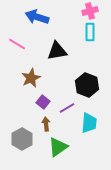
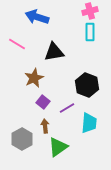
black triangle: moved 3 px left, 1 px down
brown star: moved 3 px right
brown arrow: moved 1 px left, 2 px down
